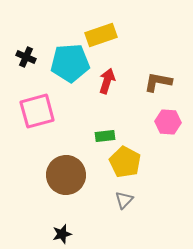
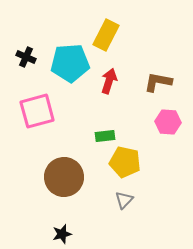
yellow rectangle: moved 5 px right; rotated 44 degrees counterclockwise
red arrow: moved 2 px right
yellow pentagon: rotated 16 degrees counterclockwise
brown circle: moved 2 px left, 2 px down
